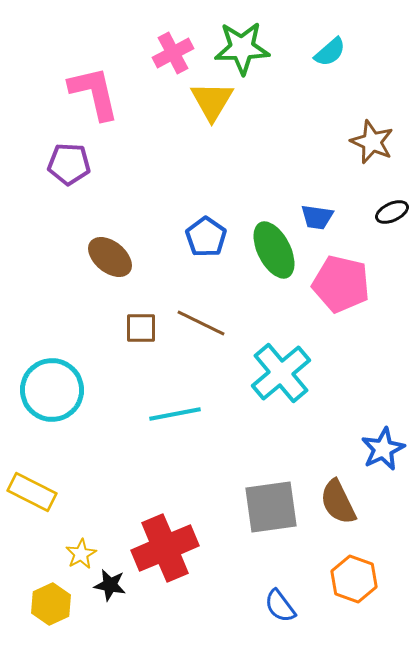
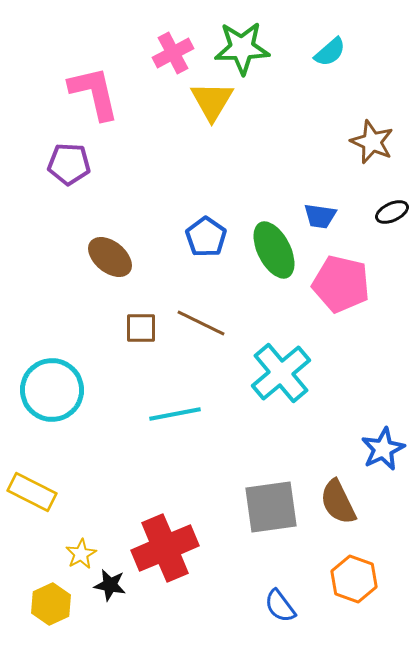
blue trapezoid: moved 3 px right, 1 px up
